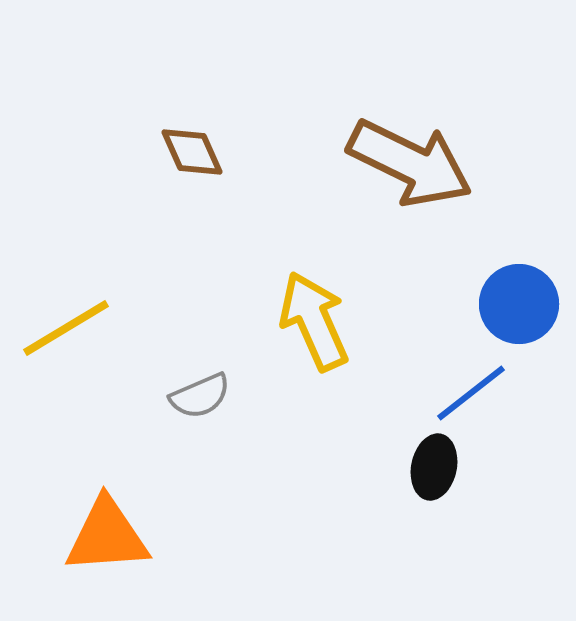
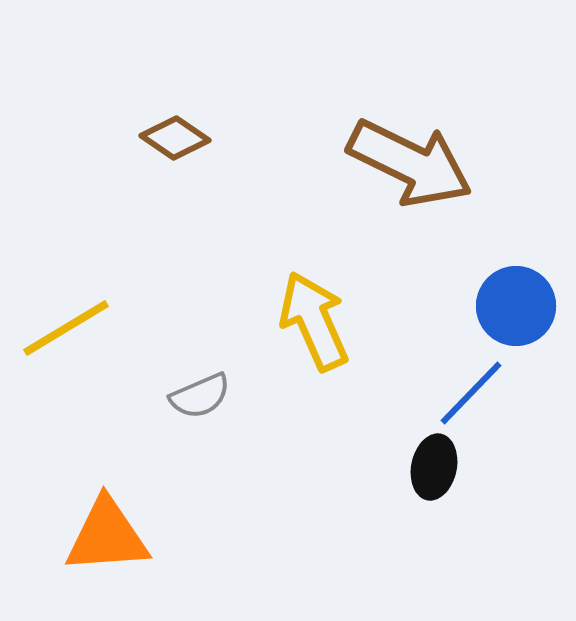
brown diamond: moved 17 px left, 14 px up; rotated 32 degrees counterclockwise
blue circle: moved 3 px left, 2 px down
blue line: rotated 8 degrees counterclockwise
